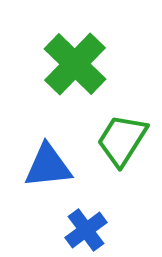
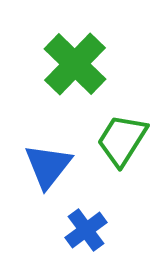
blue triangle: rotated 46 degrees counterclockwise
